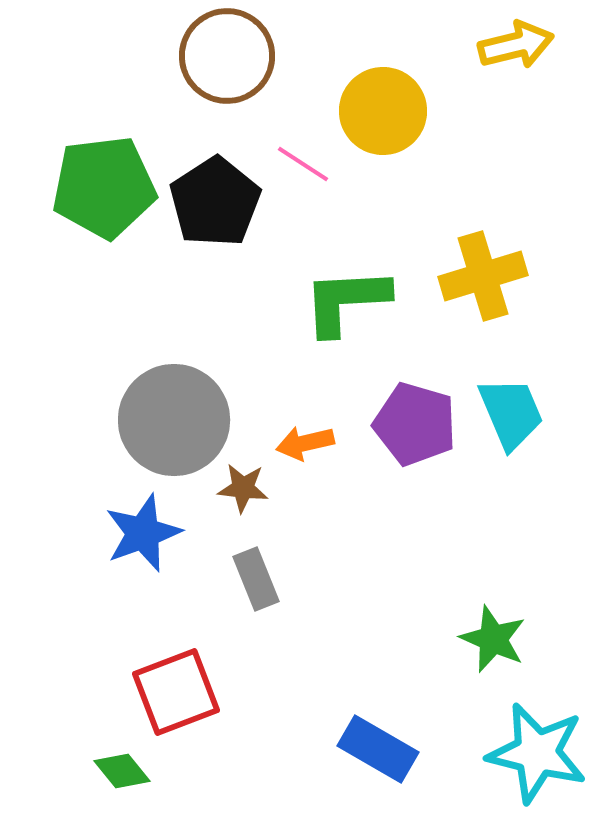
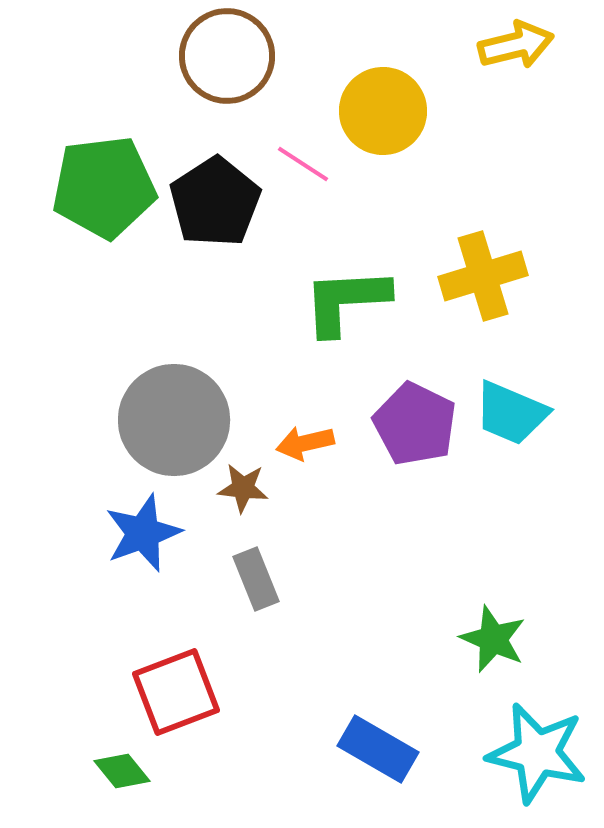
cyan trapezoid: rotated 136 degrees clockwise
purple pentagon: rotated 10 degrees clockwise
